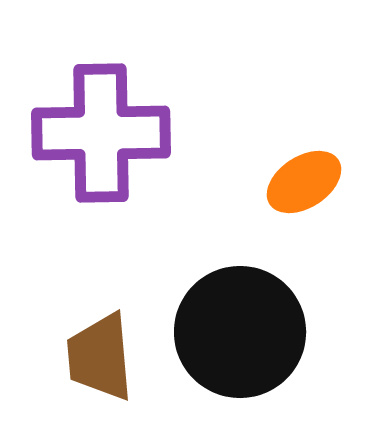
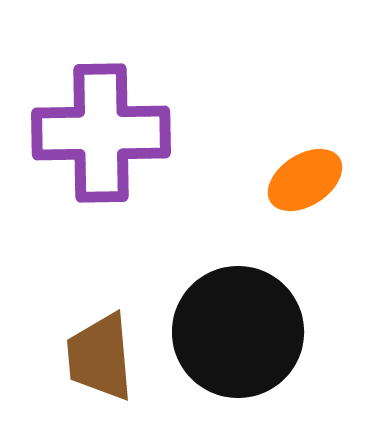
orange ellipse: moved 1 px right, 2 px up
black circle: moved 2 px left
